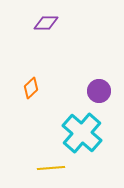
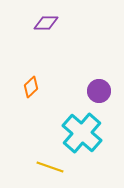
orange diamond: moved 1 px up
yellow line: moved 1 px left, 1 px up; rotated 24 degrees clockwise
